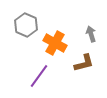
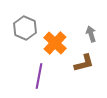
gray hexagon: moved 1 px left, 3 px down
orange cross: rotated 15 degrees clockwise
purple line: rotated 25 degrees counterclockwise
